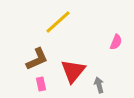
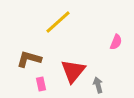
brown L-shape: moved 8 px left; rotated 140 degrees counterclockwise
gray arrow: moved 1 px left
